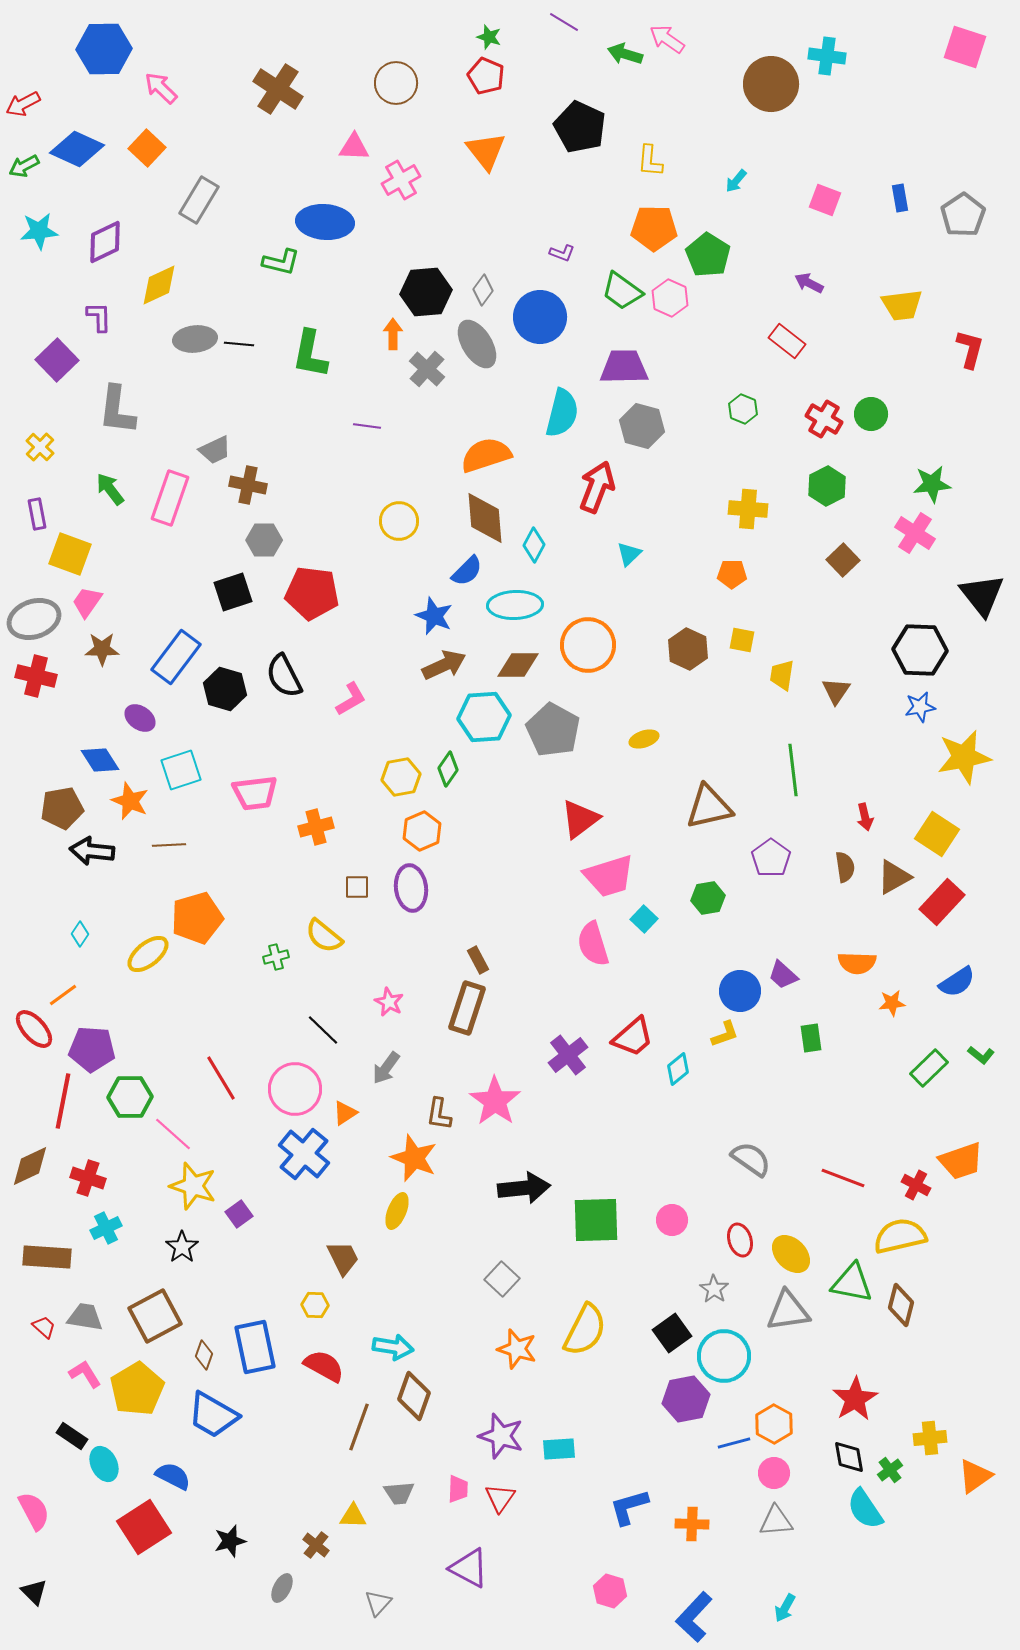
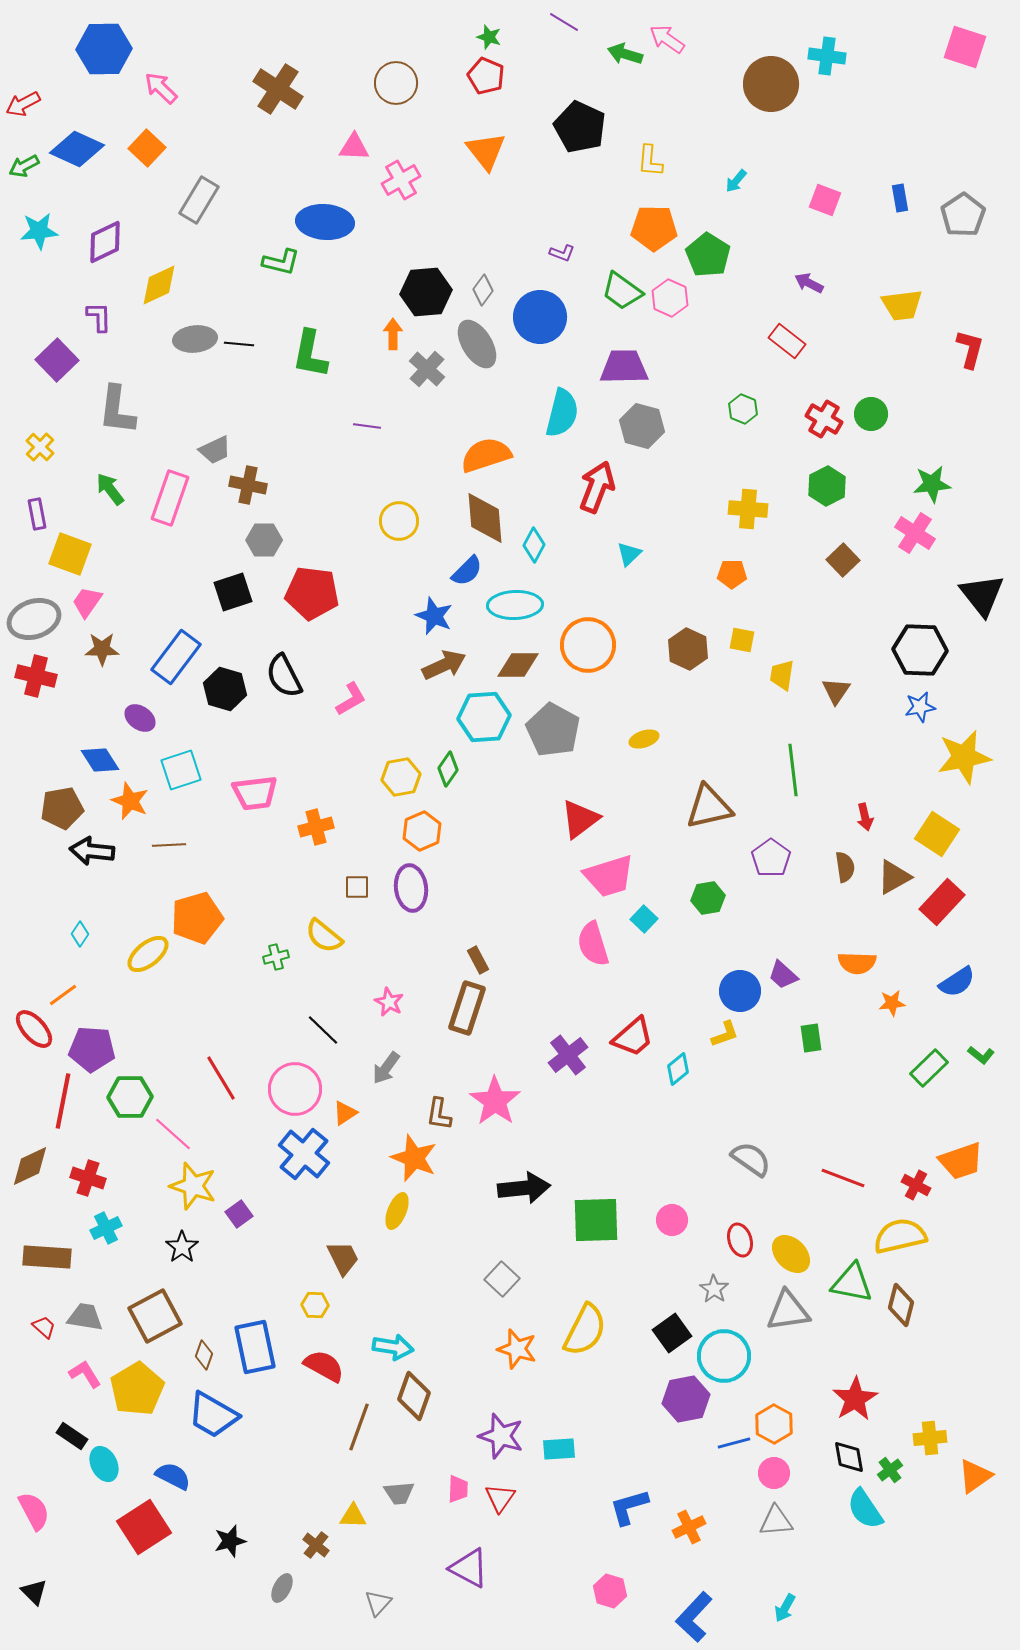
orange cross at (692, 1524): moved 3 px left, 3 px down; rotated 28 degrees counterclockwise
